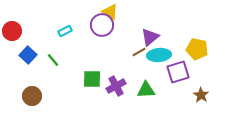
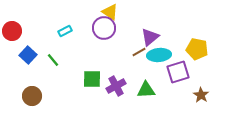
purple circle: moved 2 px right, 3 px down
